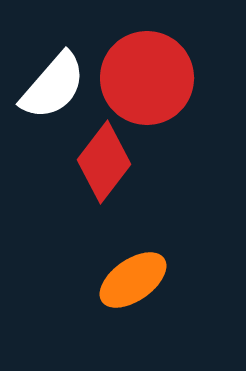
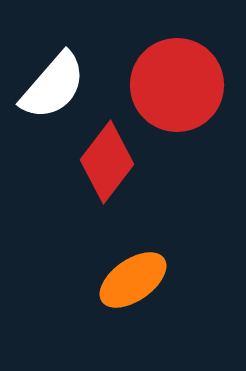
red circle: moved 30 px right, 7 px down
red diamond: moved 3 px right
